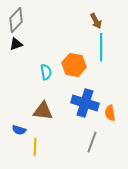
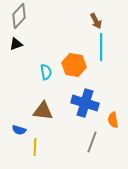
gray diamond: moved 3 px right, 4 px up
orange semicircle: moved 3 px right, 7 px down
